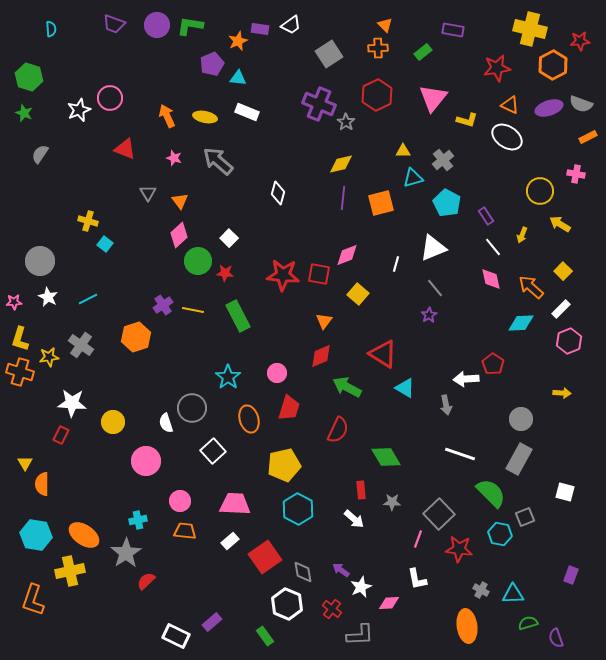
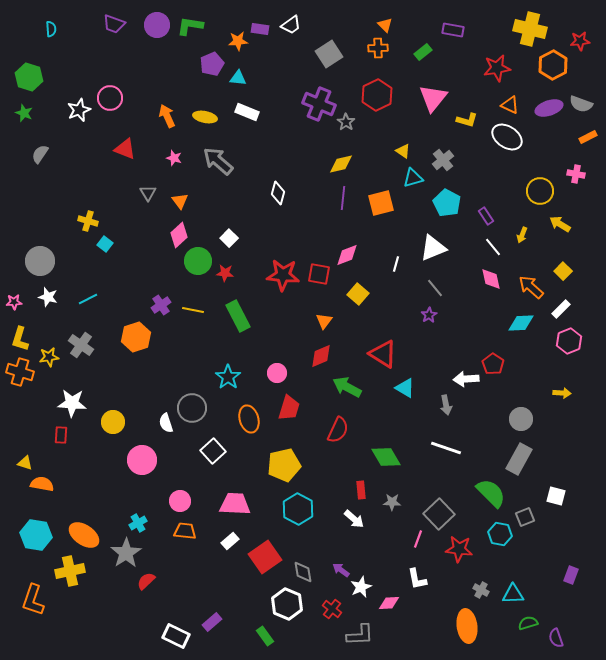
orange star at (238, 41): rotated 18 degrees clockwise
yellow triangle at (403, 151): rotated 35 degrees clockwise
white star at (48, 297): rotated 12 degrees counterclockwise
purple cross at (163, 305): moved 2 px left
red rectangle at (61, 435): rotated 24 degrees counterclockwise
white line at (460, 454): moved 14 px left, 6 px up
pink circle at (146, 461): moved 4 px left, 1 px up
yellow triangle at (25, 463): rotated 42 degrees counterclockwise
orange semicircle at (42, 484): rotated 100 degrees clockwise
white square at (565, 492): moved 9 px left, 4 px down
cyan cross at (138, 520): moved 3 px down; rotated 18 degrees counterclockwise
